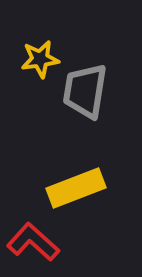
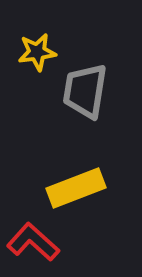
yellow star: moved 3 px left, 7 px up
